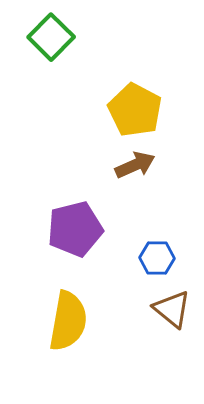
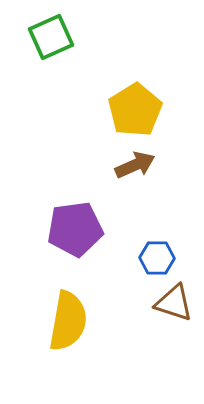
green square: rotated 21 degrees clockwise
yellow pentagon: rotated 12 degrees clockwise
purple pentagon: rotated 6 degrees clockwise
brown triangle: moved 2 px right, 6 px up; rotated 21 degrees counterclockwise
